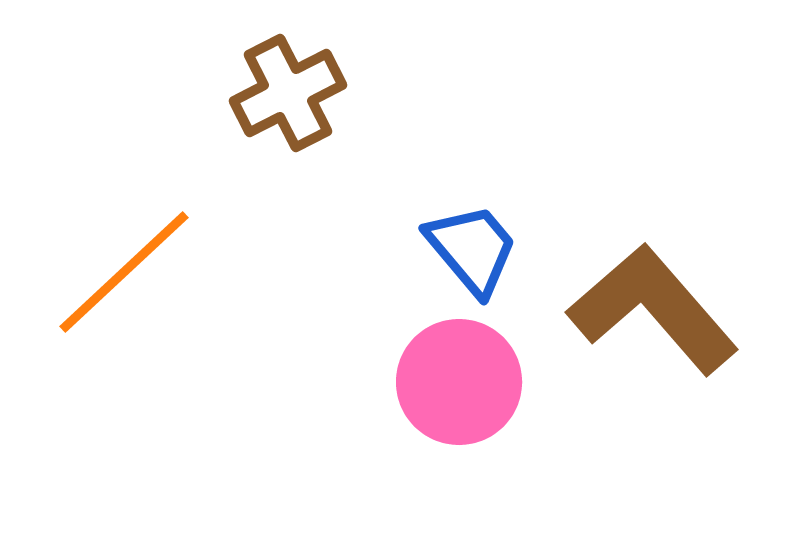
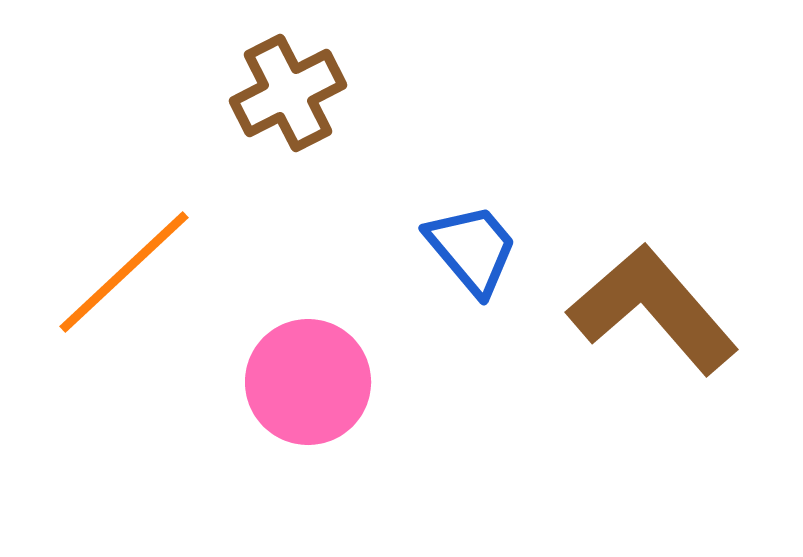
pink circle: moved 151 px left
